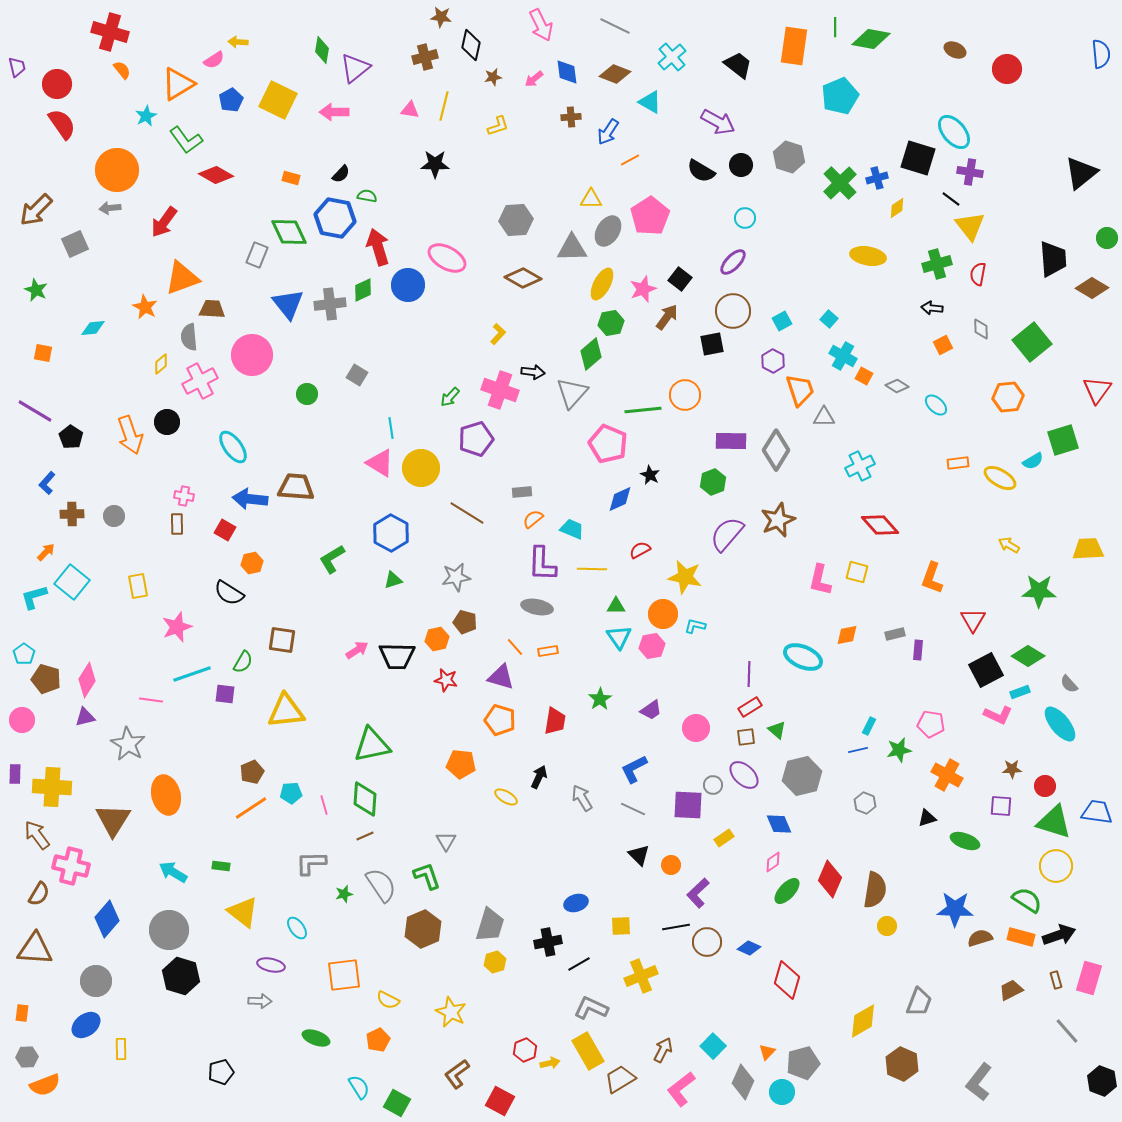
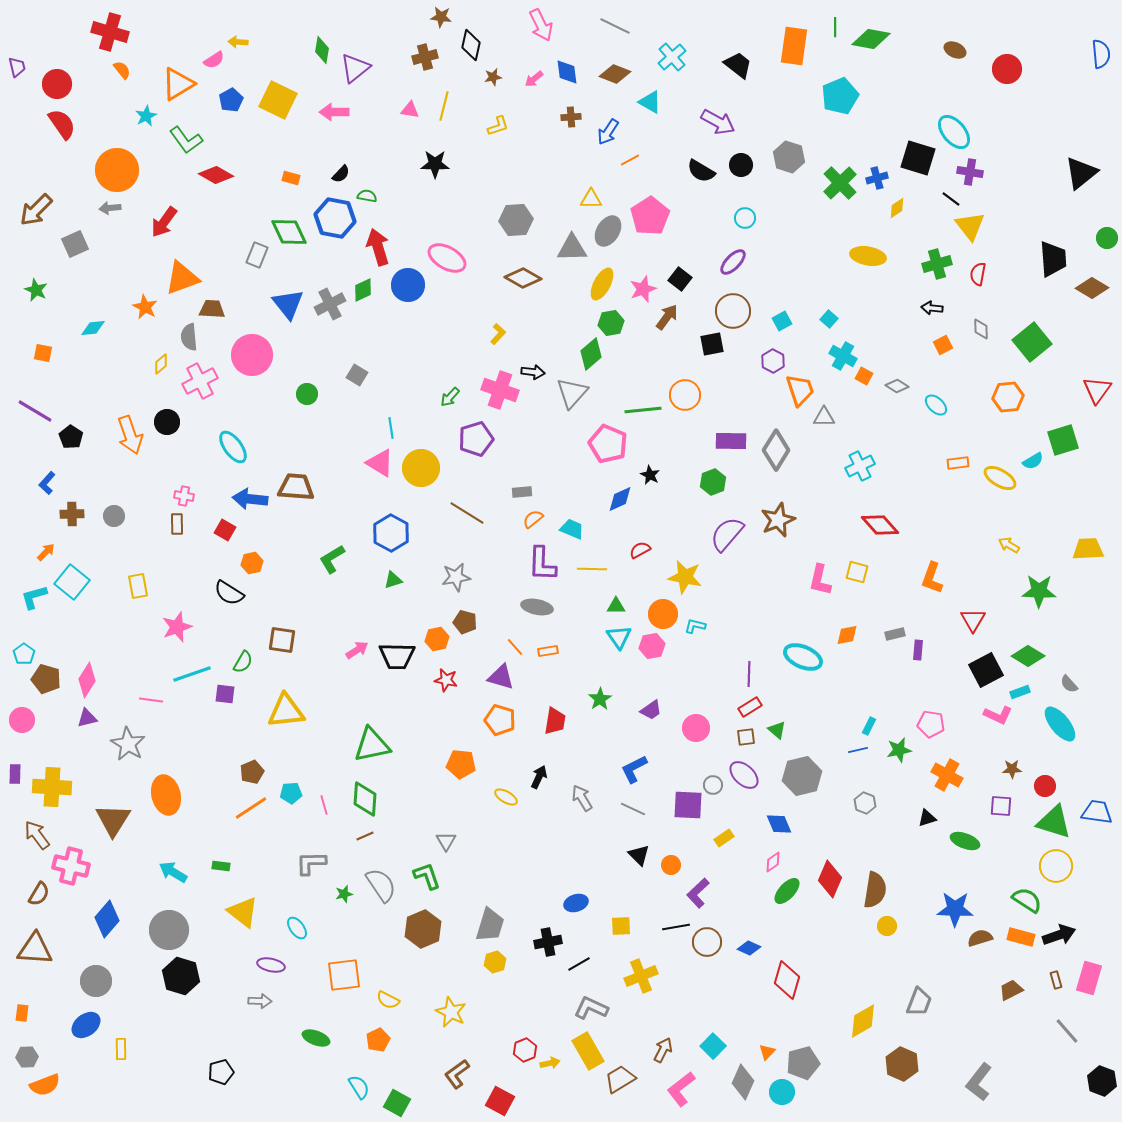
gray cross at (330, 304): rotated 20 degrees counterclockwise
purple triangle at (85, 717): moved 2 px right, 1 px down
